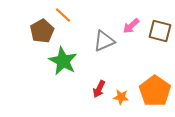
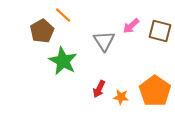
gray triangle: rotated 40 degrees counterclockwise
